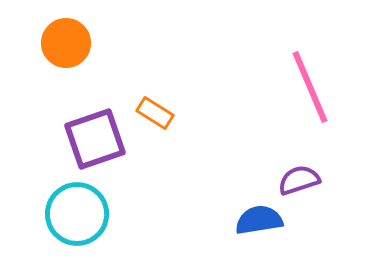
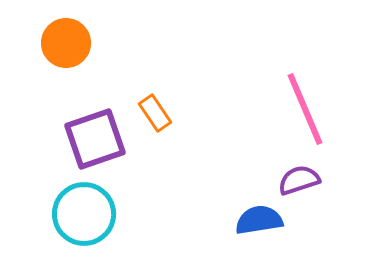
pink line: moved 5 px left, 22 px down
orange rectangle: rotated 24 degrees clockwise
cyan circle: moved 7 px right
